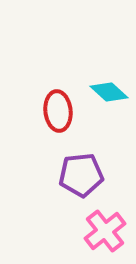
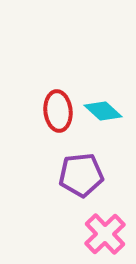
cyan diamond: moved 6 px left, 19 px down
pink cross: moved 3 px down; rotated 6 degrees counterclockwise
